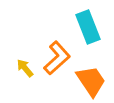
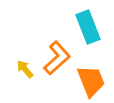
yellow arrow: moved 1 px down
orange trapezoid: rotated 12 degrees clockwise
